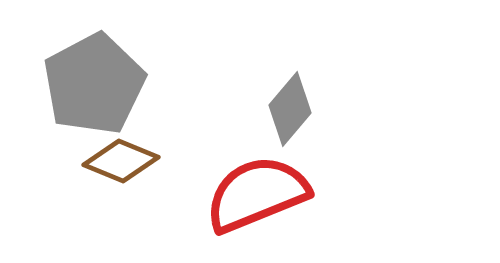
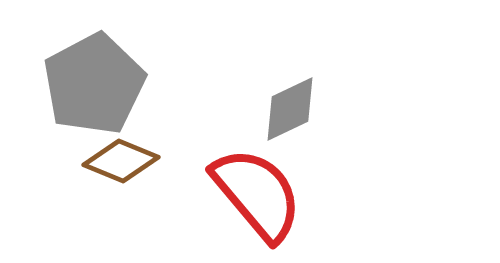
gray diamond: rotated 24 degrees clockwise
red semicircle: rotated 72 degrees clockwise
